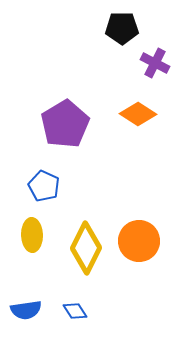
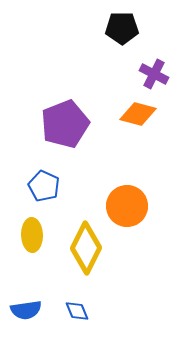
purple cross: moved 1 px left, 11 px down
orange diamond: rotated 18 degrees counterclockwise
purple pentagon: rotated 9 degrees clockwise
orange circle: moved 12 px left, 35 px up
blue diamond: moved 2 px right; rotated 10 degrees clockwise
